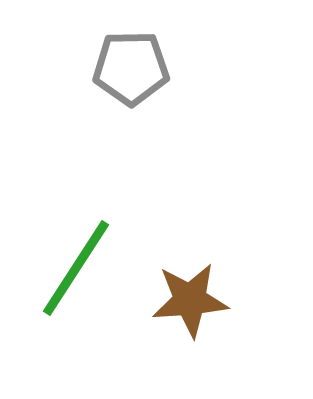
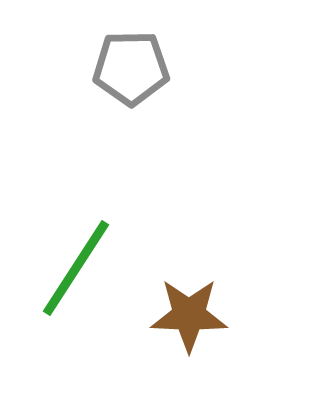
brown star: moved 1 px left, 15 px down; rotated 6 degrees clockwise
